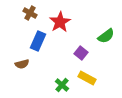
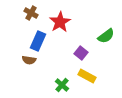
brown cross: moved 1 px right
brown semicircle: moved 7 px right, 4 px up; rotated 24 degrees clockwise
yellow rectangle: moved 2 px up
